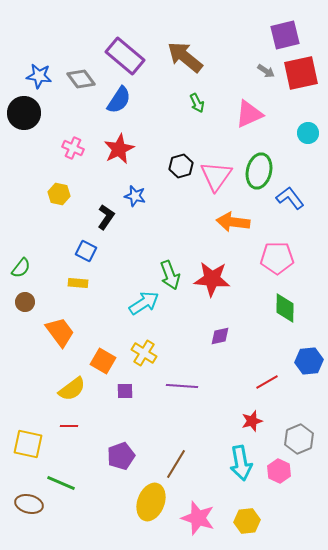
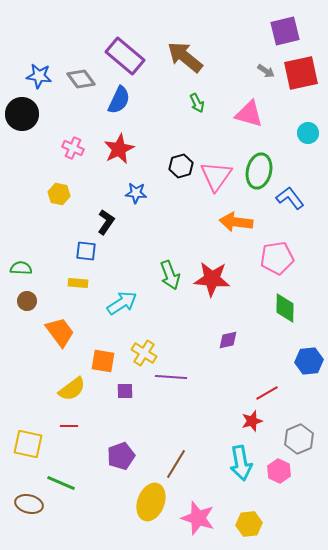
purple square at (285, 35): moved 4 px up
blue semicircle at (119, 100): rotated 8 degrees counterclockwise
black circle at (24, 113): moved 2 px left, 1 px down
pink triangle at (249, 114): rotated 40 degrees clockwise
blue star at (135, 196): moved 1 px right, 3 px up; rotated 10 degrees counterclockwise
black L-shape at (106, 217): moved 5 px down
orange arrow at (233, 222): moved 3 px right
blue square at (86, 251): rotated 20 degrees counterclockwise
pink pentagon at (277, 258): rotated 8 degrees counterclockwise
green semicircle at (21, 268): rotated 125 degrees counterclockwise
brown circle at (25, 302): moved 2 px right, 1 px up
cyan arrow at (144, 303): moved 22 px left
purple diamond at (220, 336): moved 8 px right, 4 px down
orange square at (103, 361): rotated 20 degrees counterclockwise
red line at (267, 382): moved 11 px down
purple line at (182, 386): moved 11 px left, 9 px up
yellow hexagon at (247, 521): moved 2 px right, 3 px down
